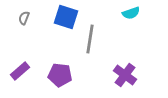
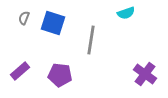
cyan semicircle: moved 5 px left
blue square: moved 13 px left, 6 px down
gray line: moved 1 px right, 1 px down
purple cross: moved 20 px right, 1 px up
